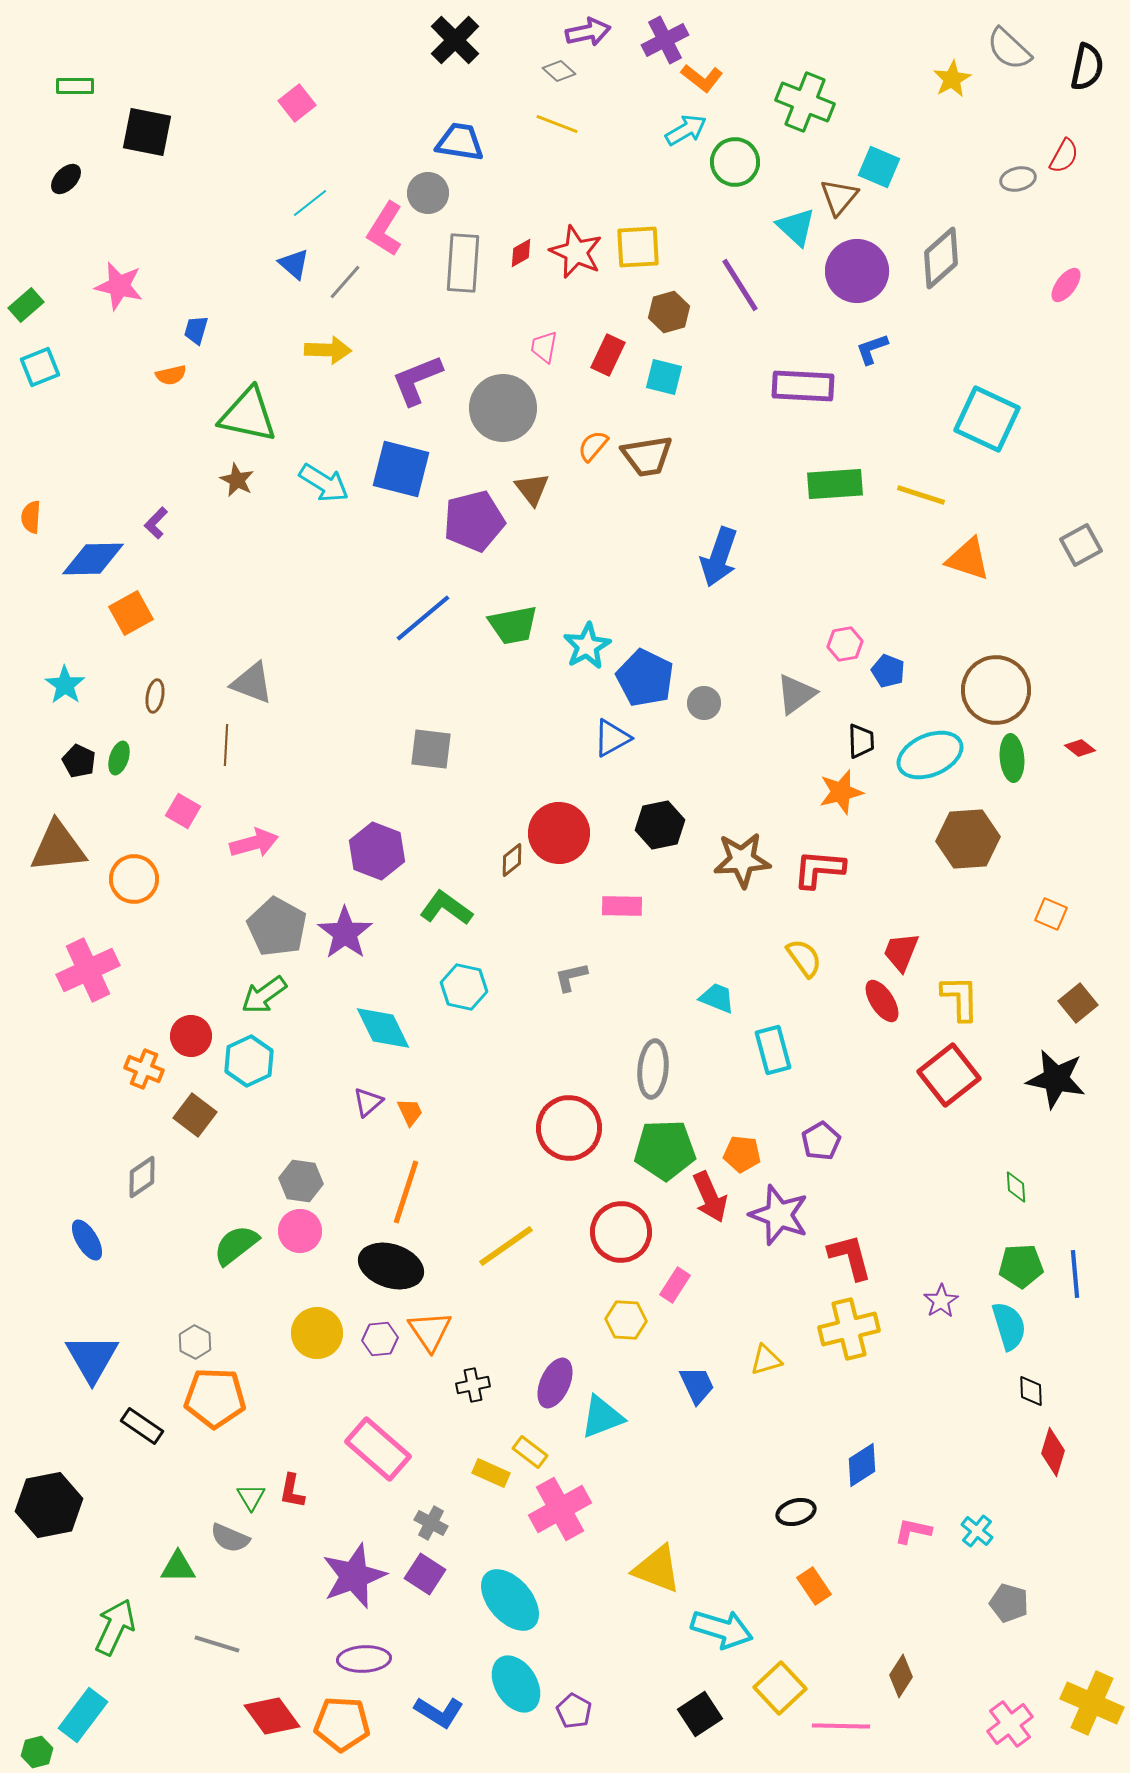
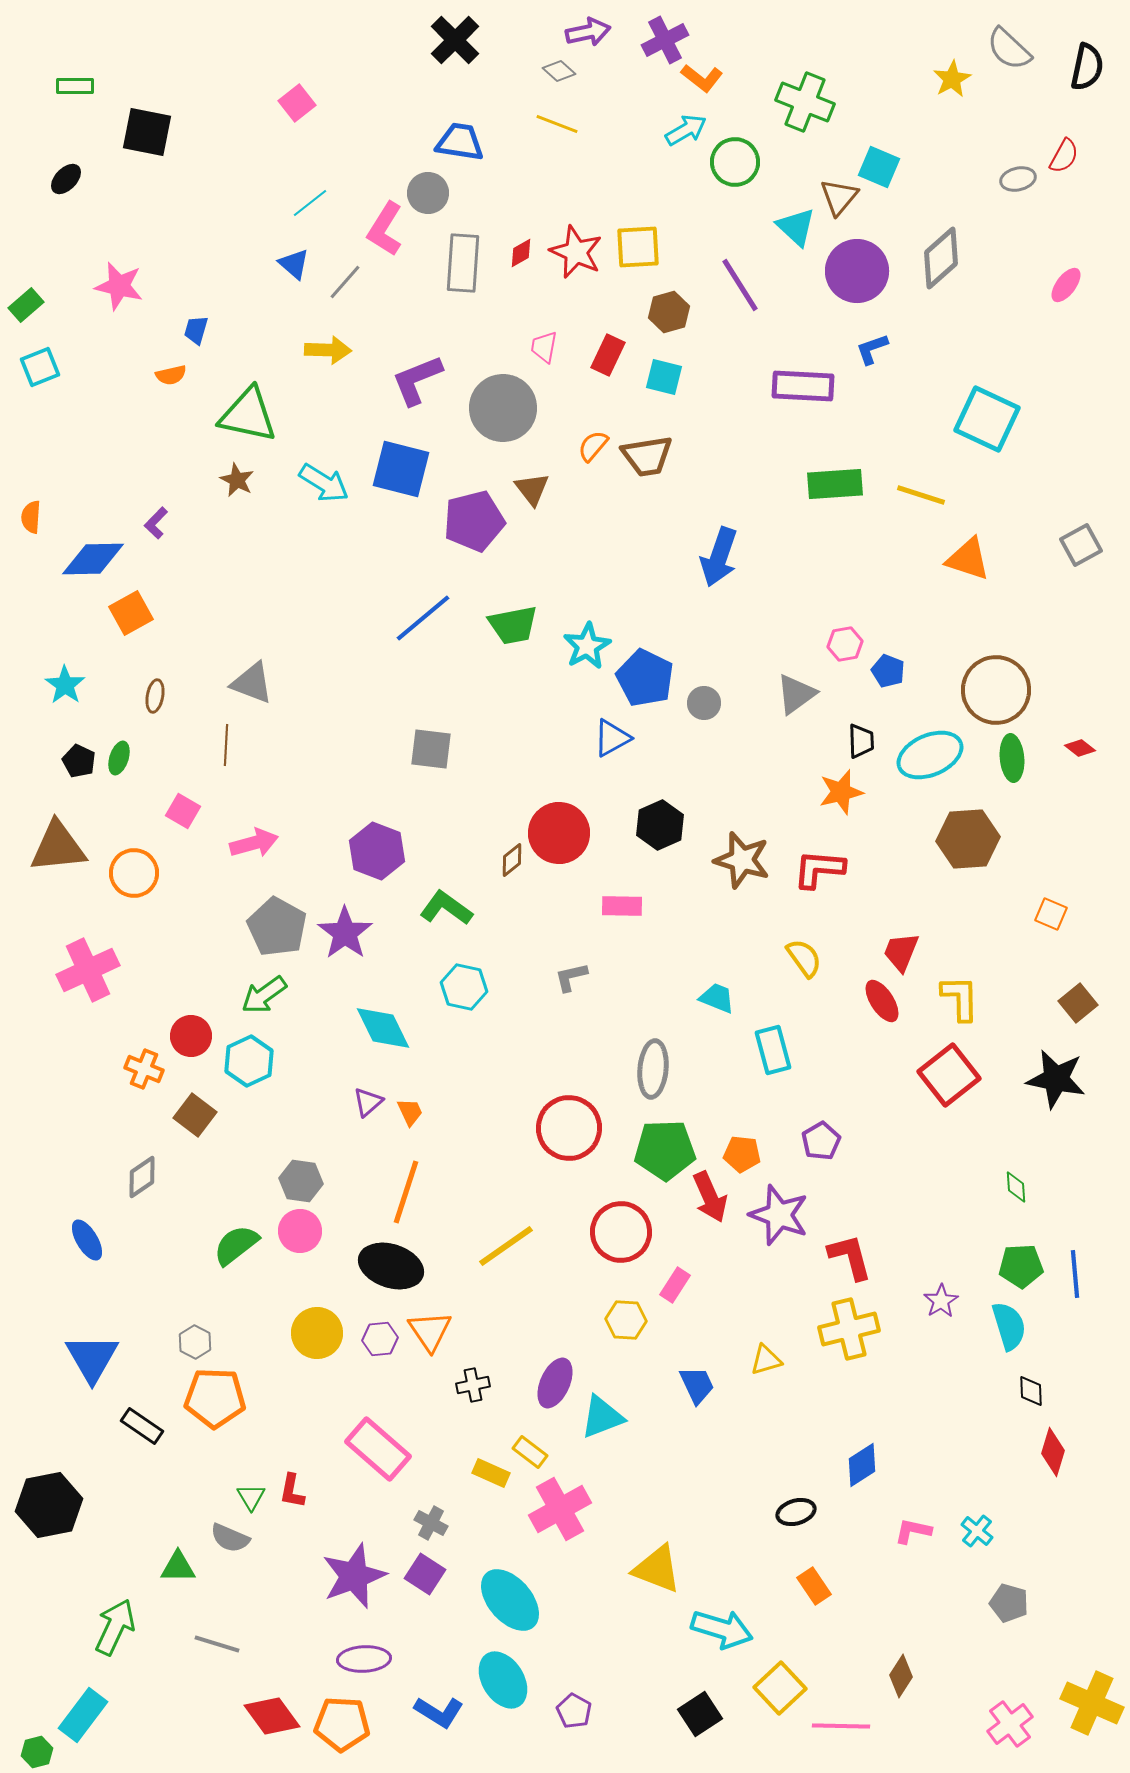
black hexagon at (660, 825): rotated 12 degrees counterclockwise
brown star at (742, 860): rotated 20 degrees clockwise
orange circle at (134, 879): moved 6 px up
cyan ellipse at (516, 1684): moved 13 px left, 4 px up
